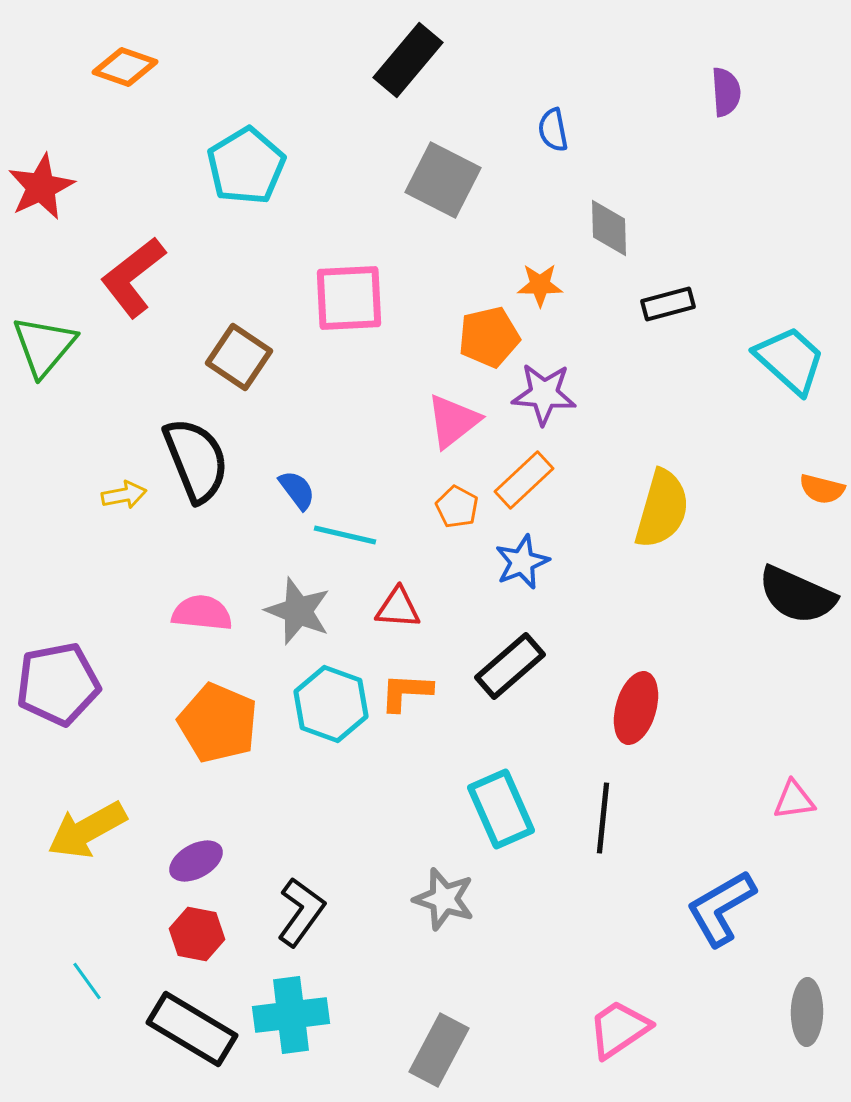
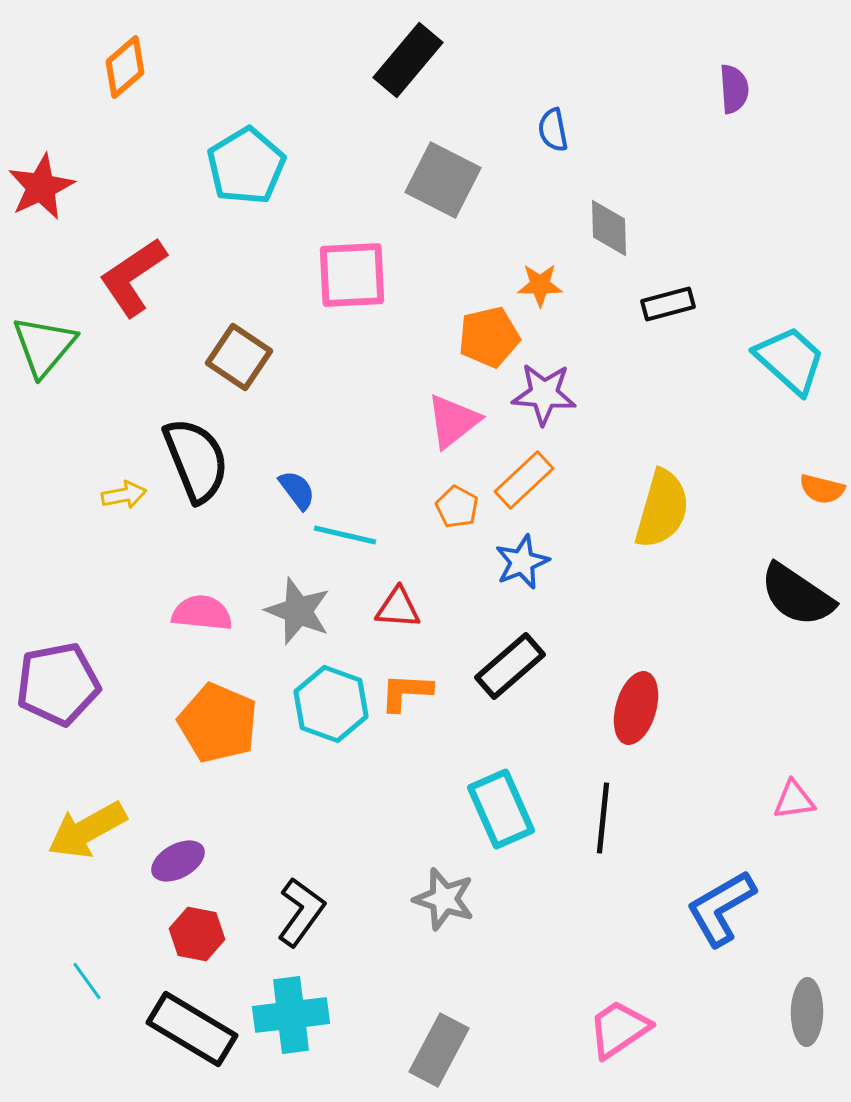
orange diamond at (125, 67): rotated 60 degrees counterclockwise
purple semicircle at (726, 92): moved 8 px right, 3 px up
red L-shape at (133, 277): rotated 4 degrees clockwise
pink square at (349, 298): moved 3 px right, 23 px up
black semicircle at (797, 595): rotated 10 degrees clockwise
purple ellipse at (196, 861): moved 18 px left
